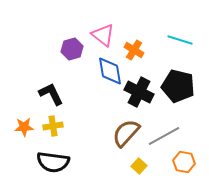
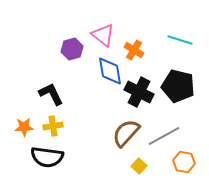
black semicircle: moved 6 px left, 5 px up
